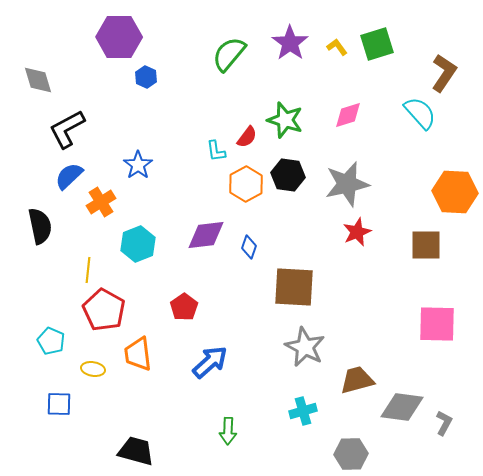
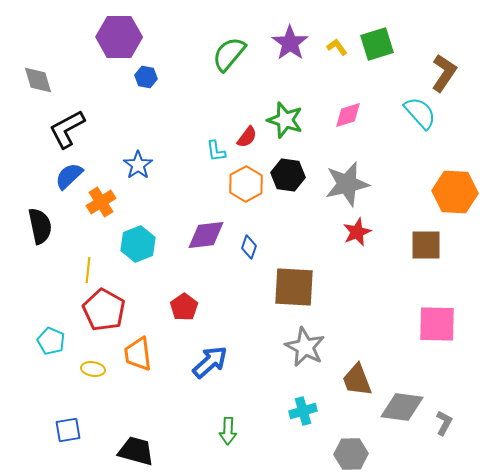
blue hexagon at (146, 77): rotated 15 degrees counterclockwise
brown trapezoid at (357, 380): rotated 96 degrees counterclockwise
blue square at (59, 404): moved 9 px right, 26 px down; rotated 12 degrees counterclockwise
